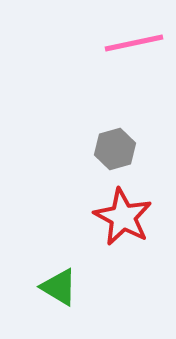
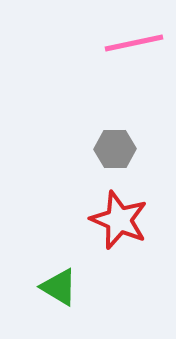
gray hexagon: rotated 15 degrees clockwise
red star: moved 4 px left, 3 px down; rotated 6 degrees counterclockwise
